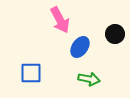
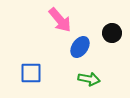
pink arrow: rotated 12 degrees counterclockwise
black circle: moved 3 px left, 1 px up
